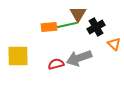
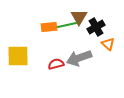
brown triangle: moved 1 px right, 3 px down
orange triangle: moved 6 px left
